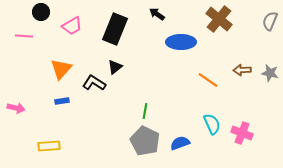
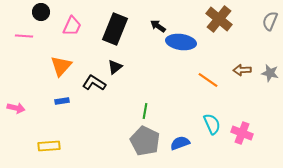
black arrow: moved 1 px right, 12 px down
pink trapezoid: rotated 35 degrees counterclockwise
blue ellipse: rotated 8 degrees clockwise
orange triangle: moved 3 px up
